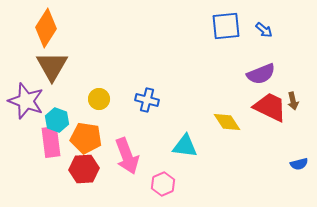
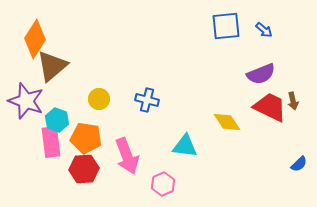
orange diamond: moved 11 px left, 11 px down
brown triangle: rotated 20 degrees clockwise
blue semicircle: rotated 30 degrees counterclockwise
